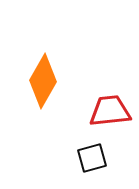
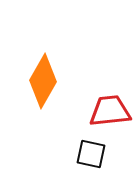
black square: moved 1 px left, 4 px up; rotated 28 degrees clockwise
